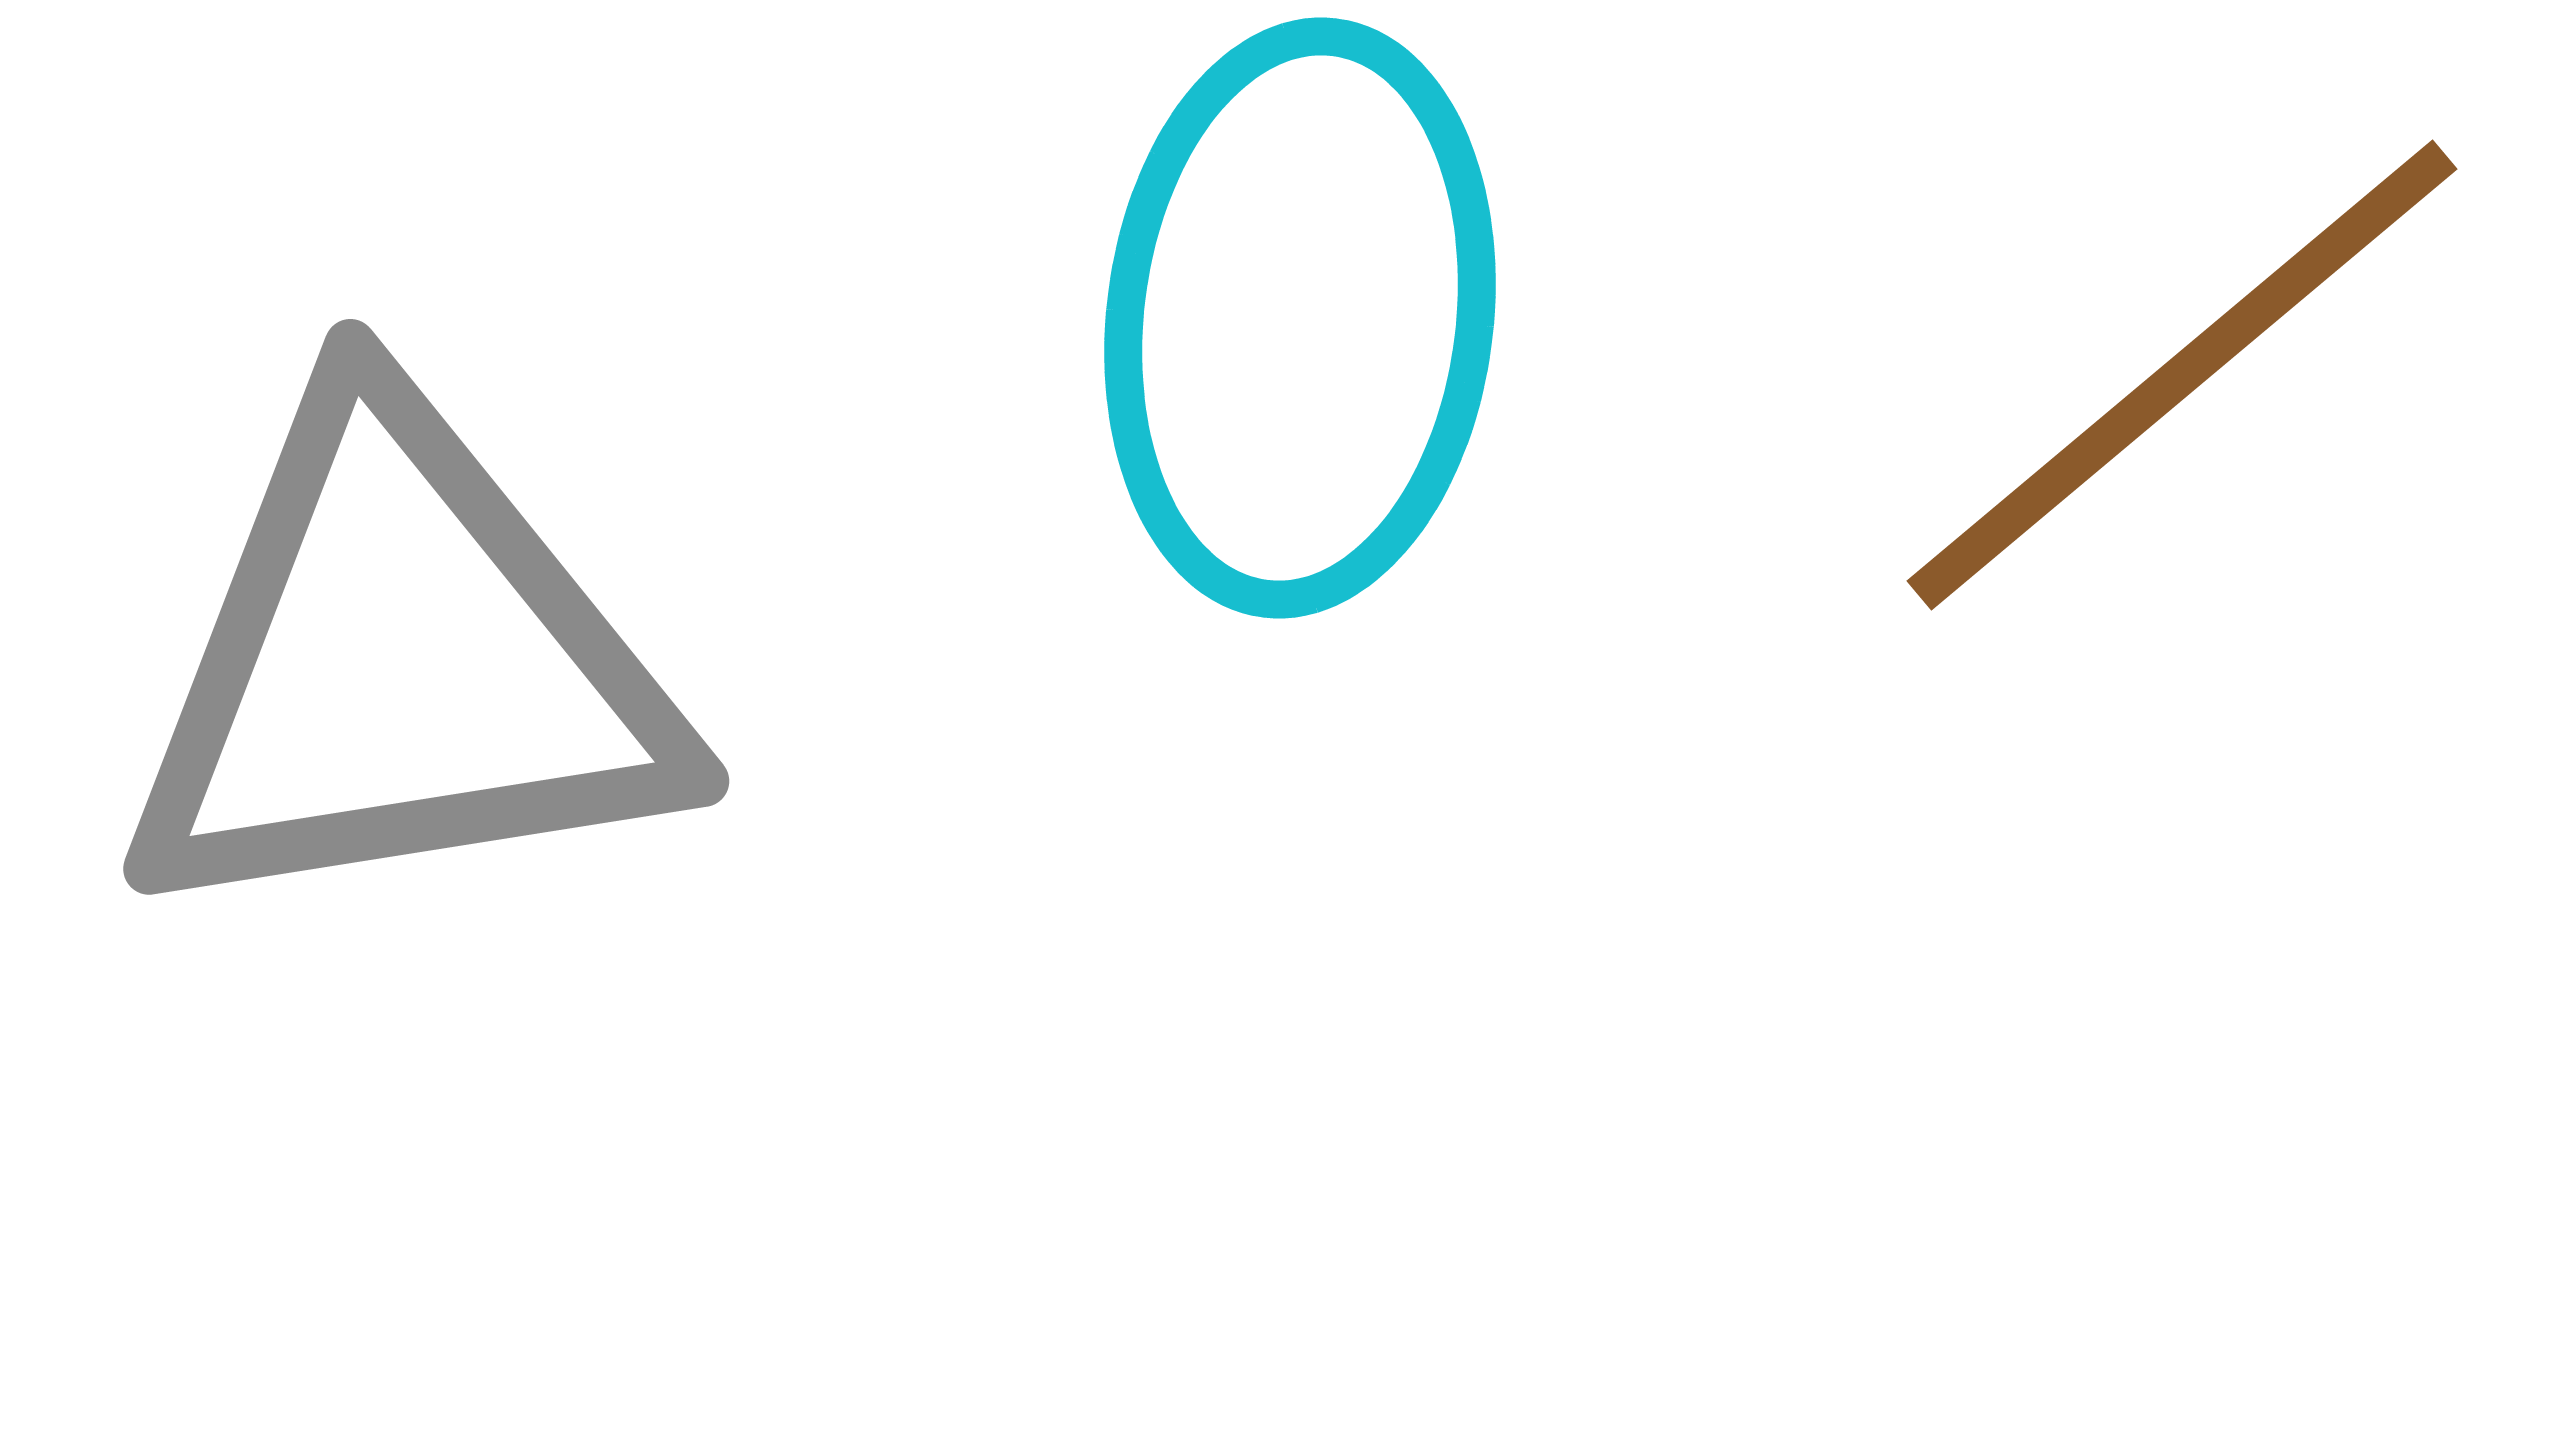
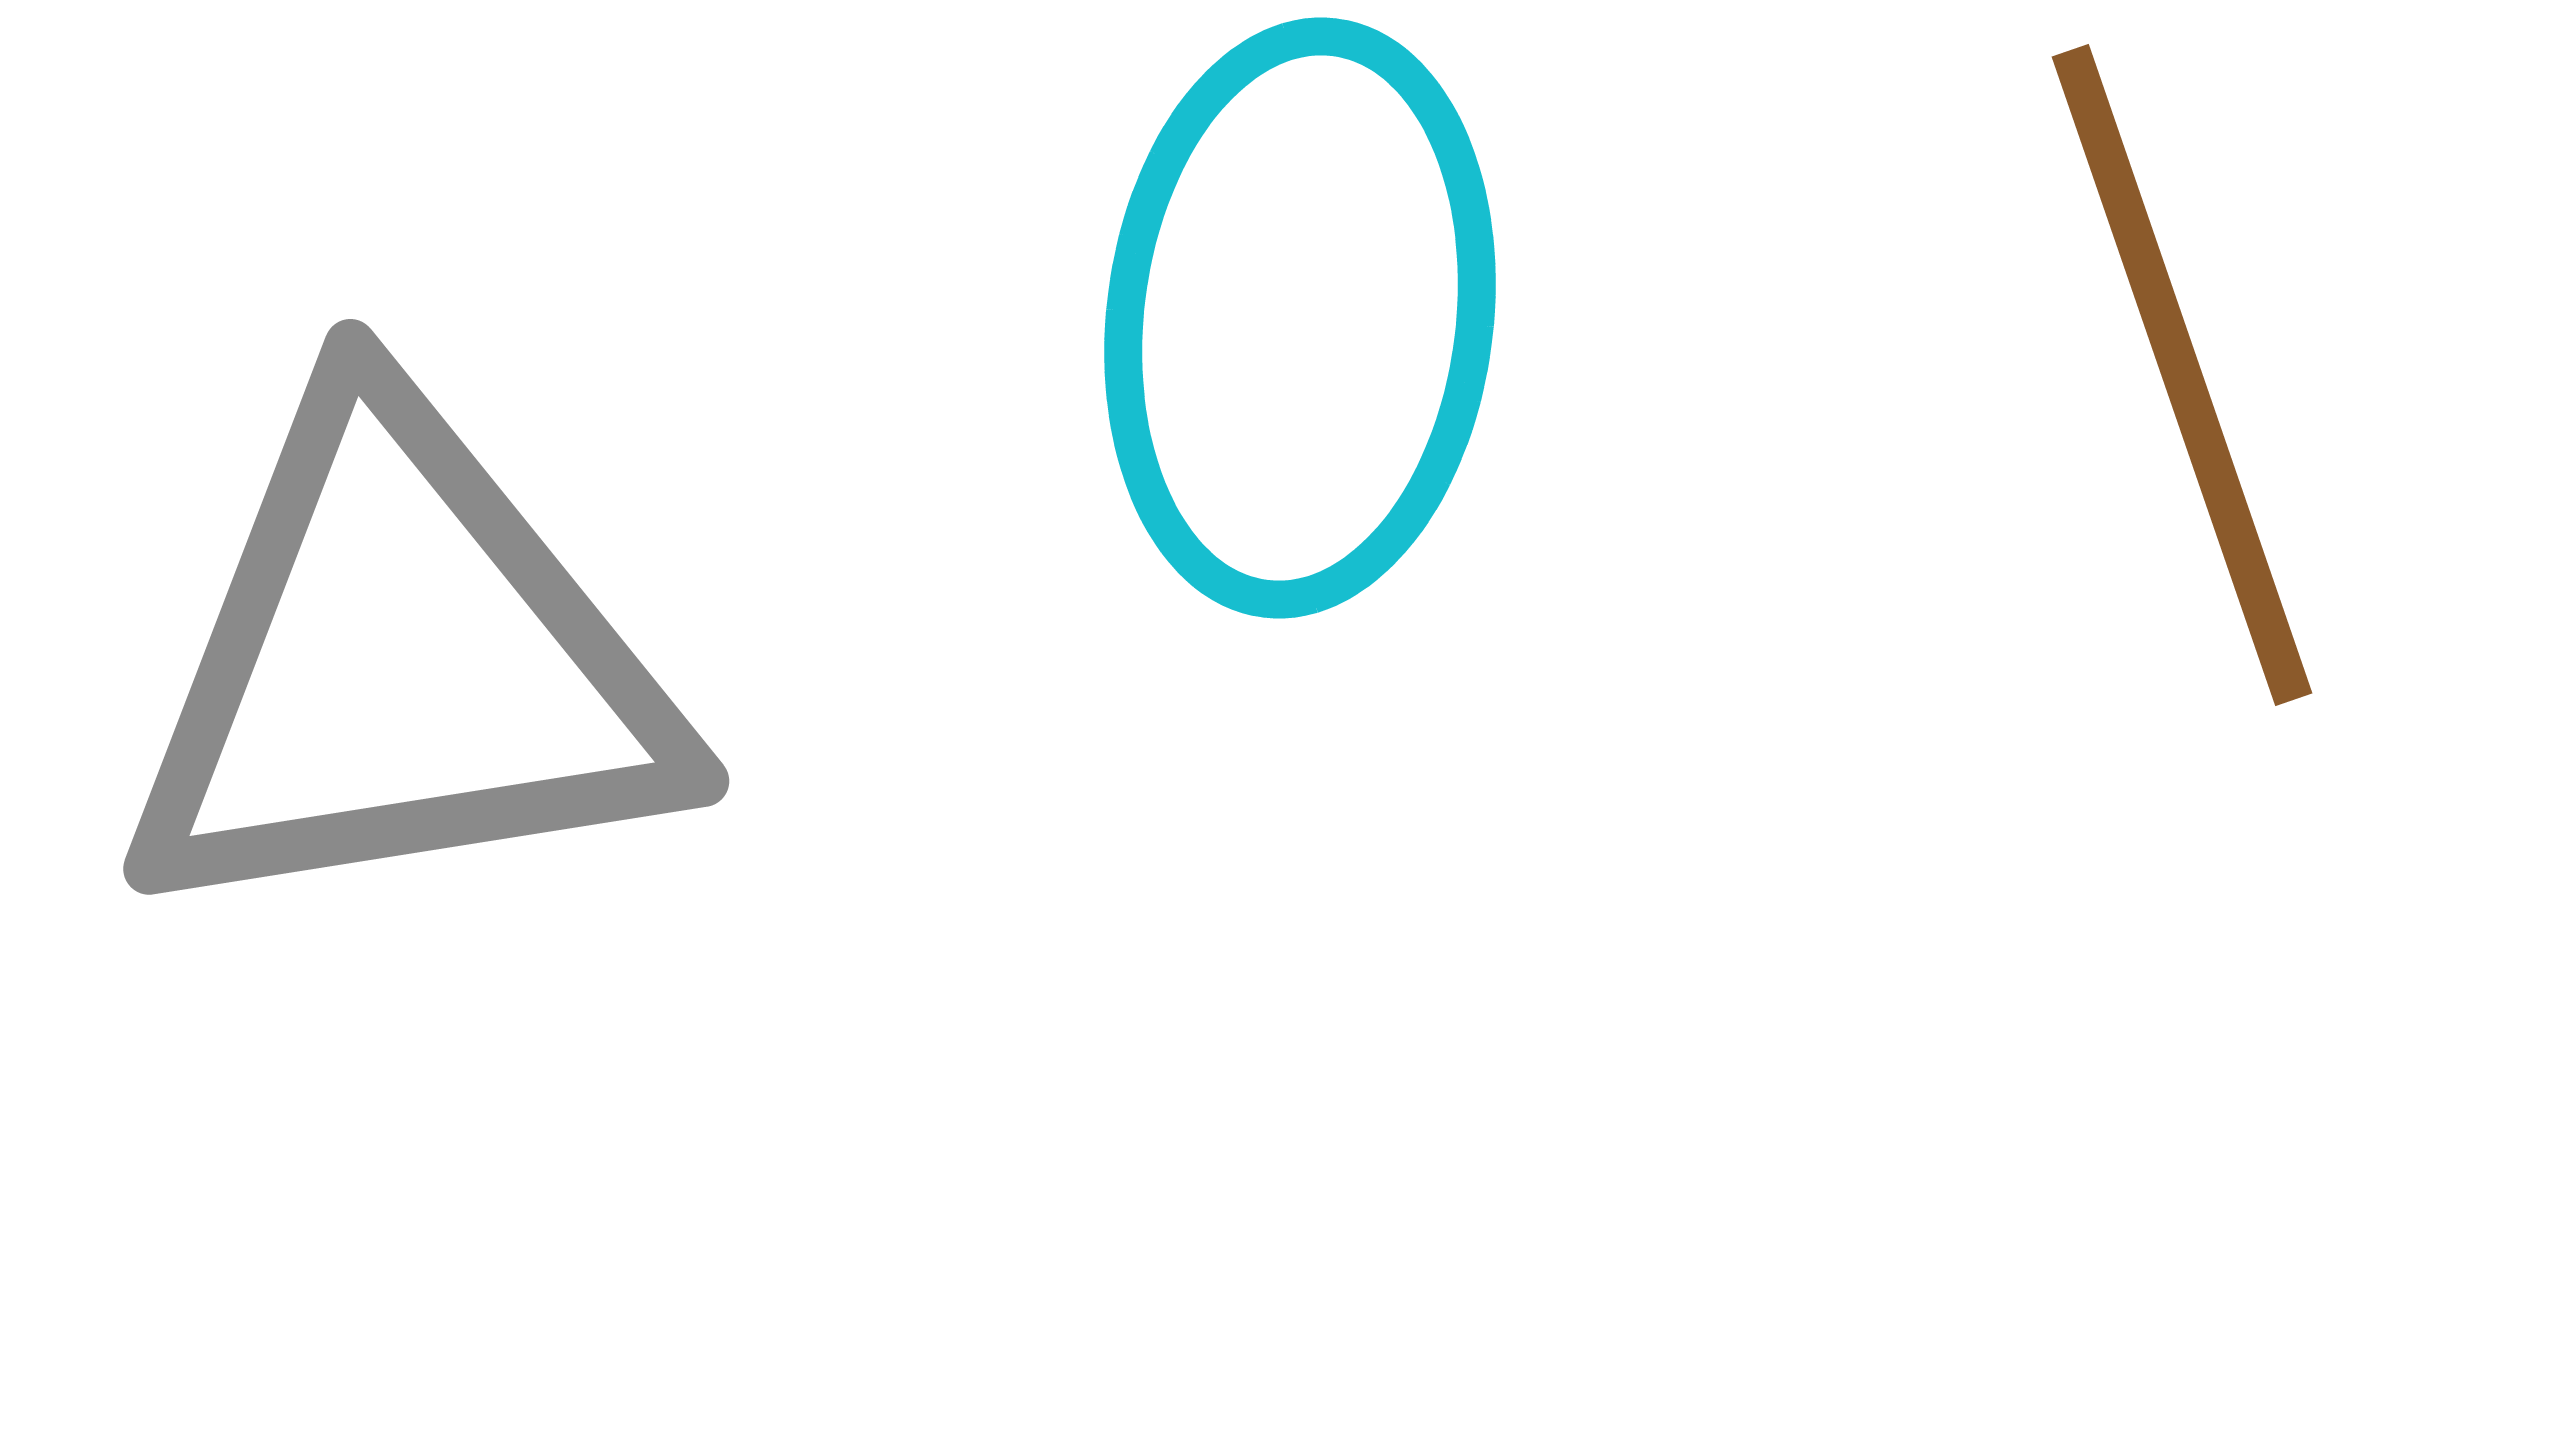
brown line: rotated 69 degrees counterclockwise
